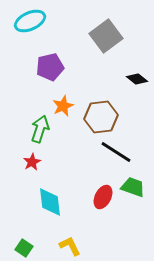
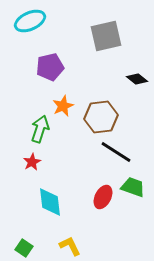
gray square: rotated 24 degrees clockwise
